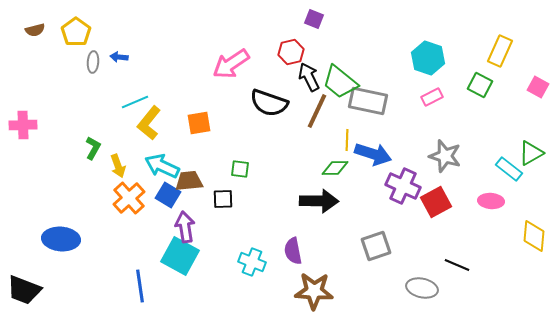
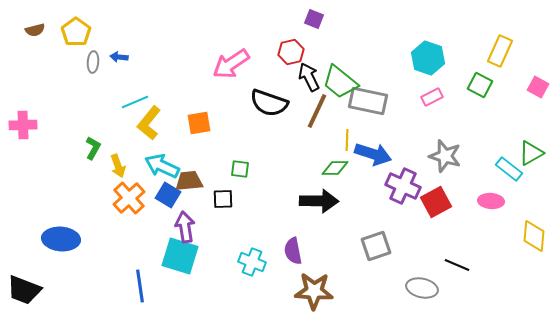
cyan square at (180, 256): rotated 12 degrees counterclockwise
